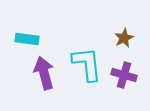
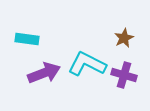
cyan L-shape: rotated 57 degrees counterclockwise
purple arrow: rotated 84 degrees clockwise
